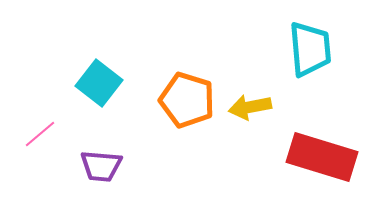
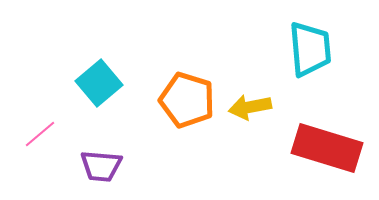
cyan square: rotated 12 degrees clockwise
red rectangle: moved 5 px right, 9 px up
